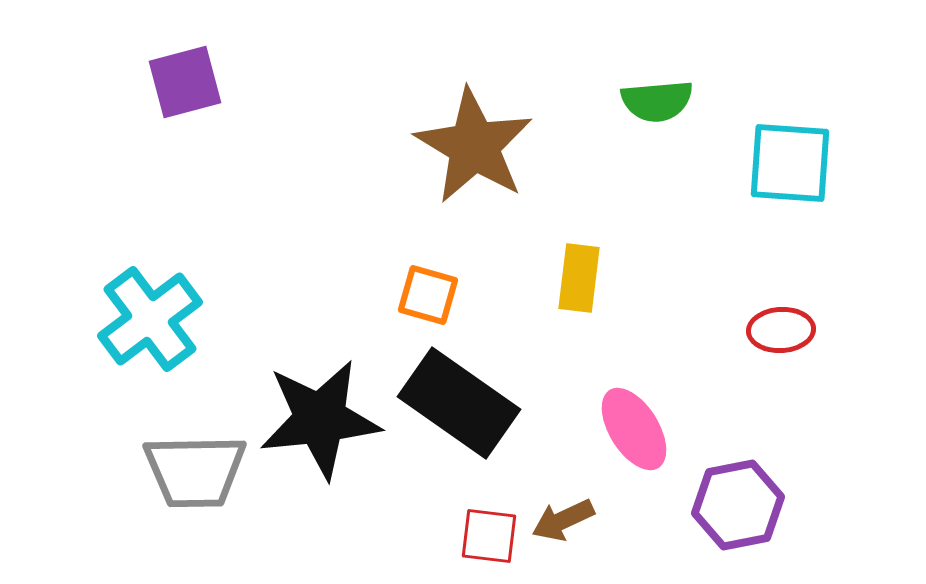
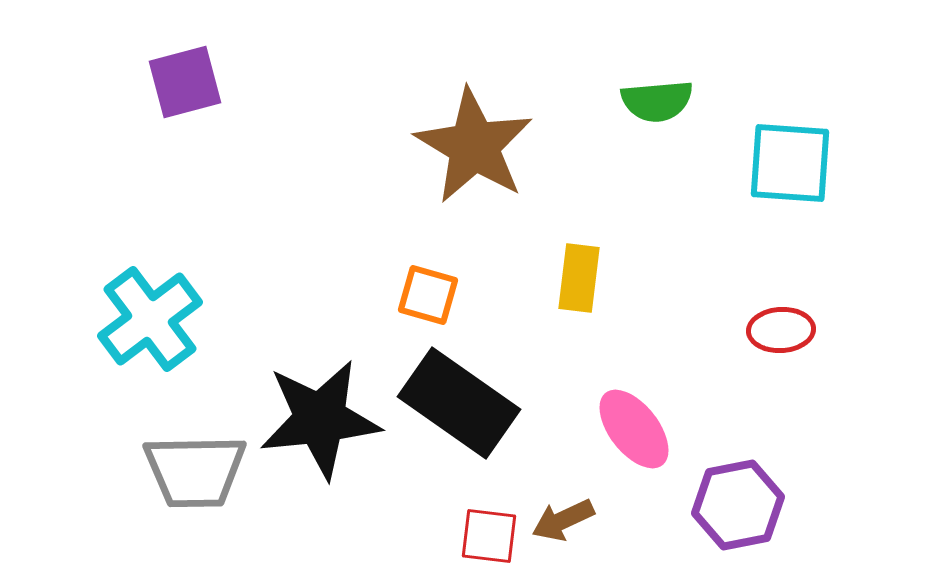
pink ellipse: rotated 6 degrees counterclockwise
